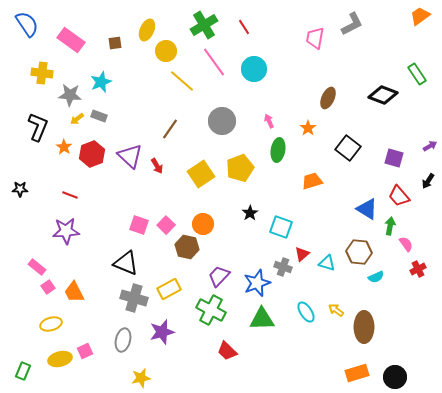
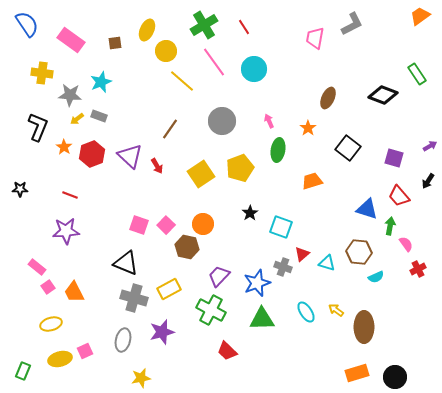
blue triangle at (367, 209): rotated 15 degrees counterclockwise
